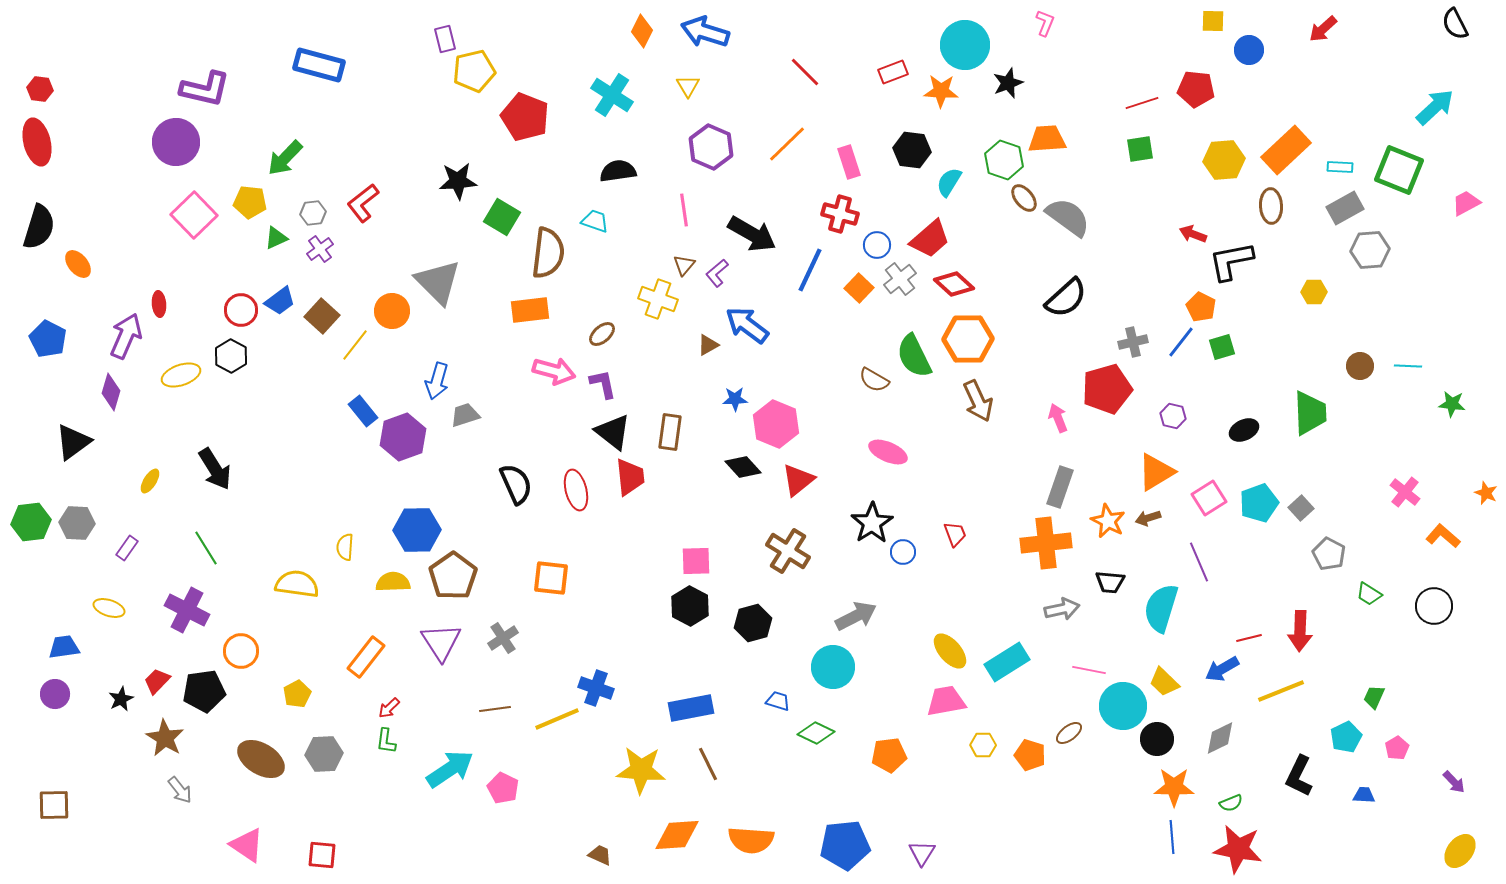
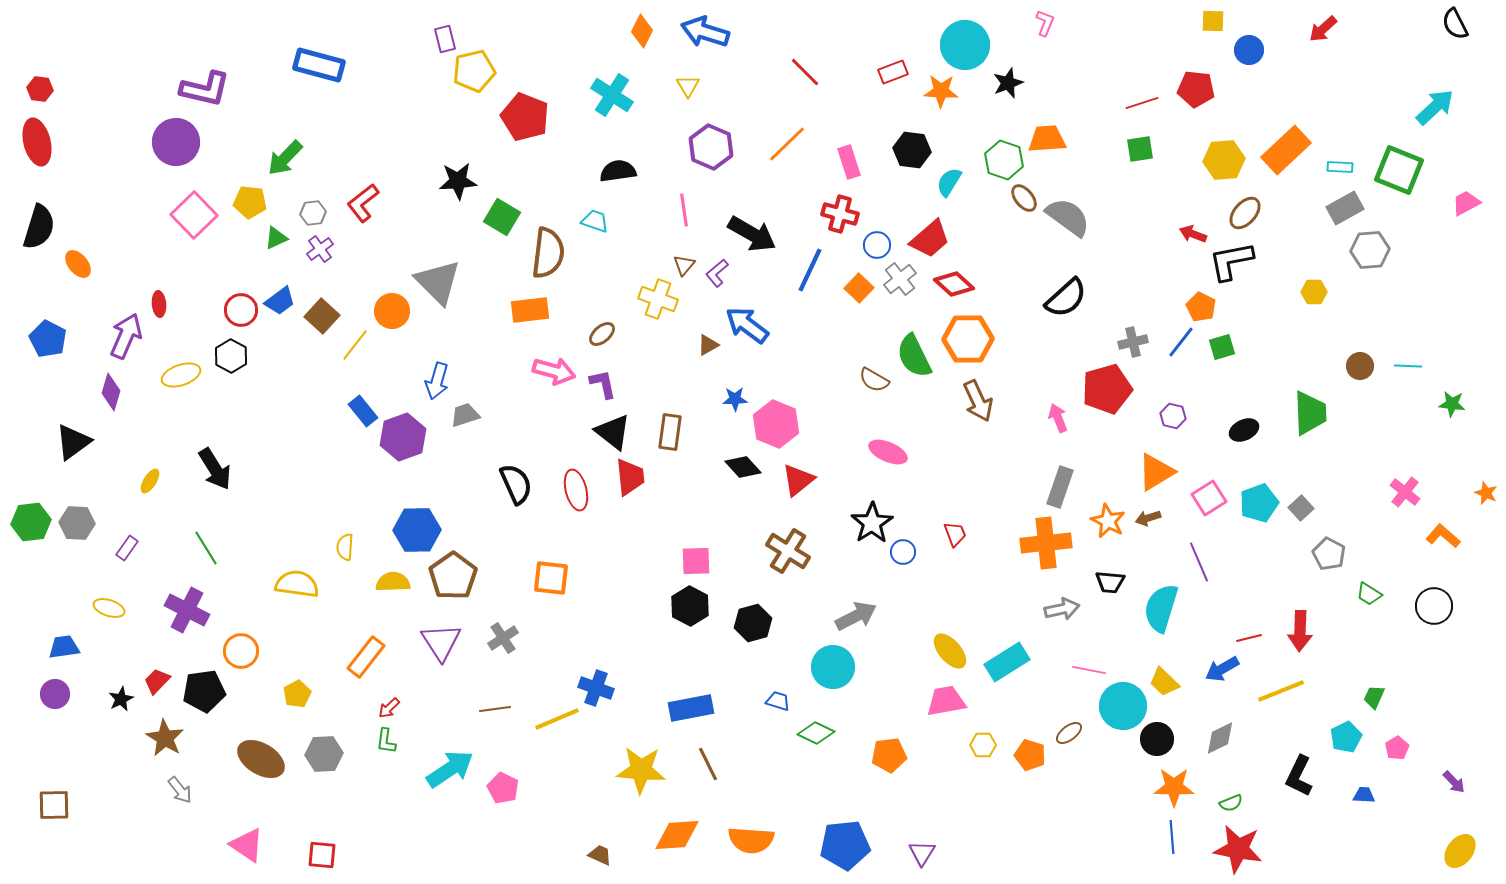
brown ellipse at (1271, 206): moved 26 px left, 7 px down; rotated 44 degrees clockwise
